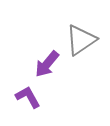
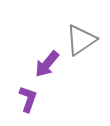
purple L-shape: moved 2 px down; rotated 48 degrees clockwise
